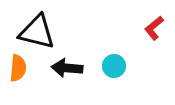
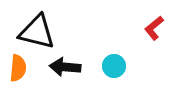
black arrow: moved 2 px left, 1 px up
